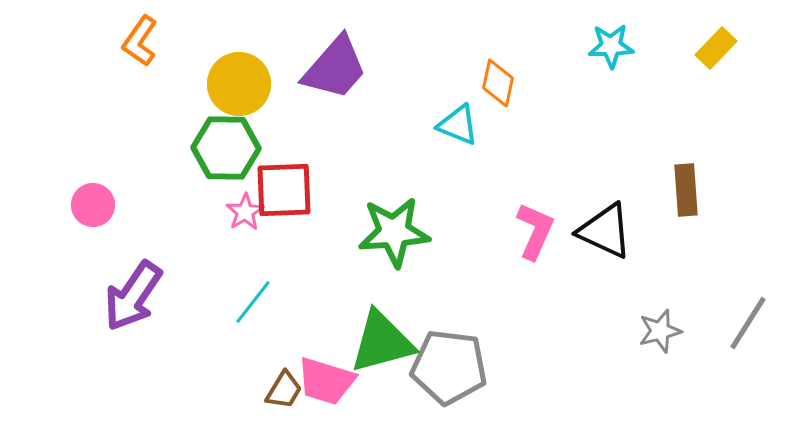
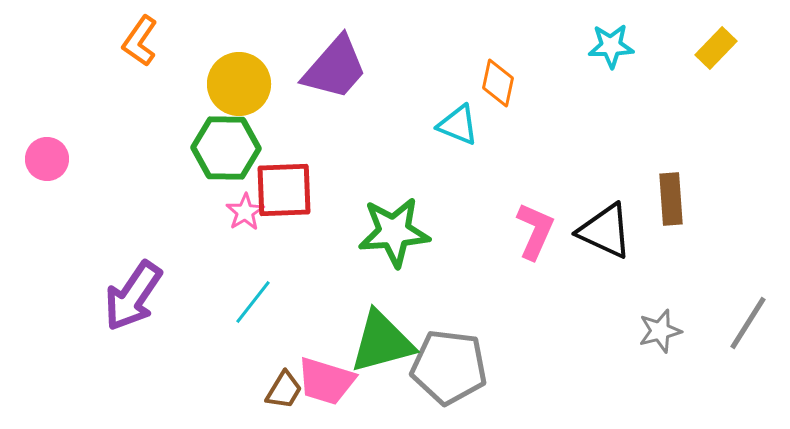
brown rectangle: moved 15 px left, 9 px down
pink circle: moved 46 px left, 46 px up
